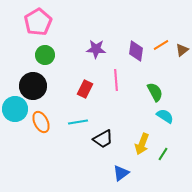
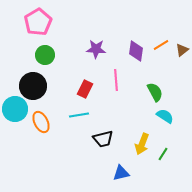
cyan line: moved 1 px right, 7 px up
black trapezoid: rotated 15 degrees clockwise
blue triangle: rotated 24 degrees clockwise
